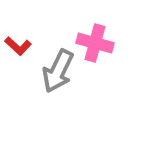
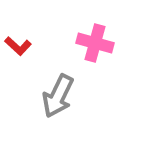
gray arrow: moved 25 px down
